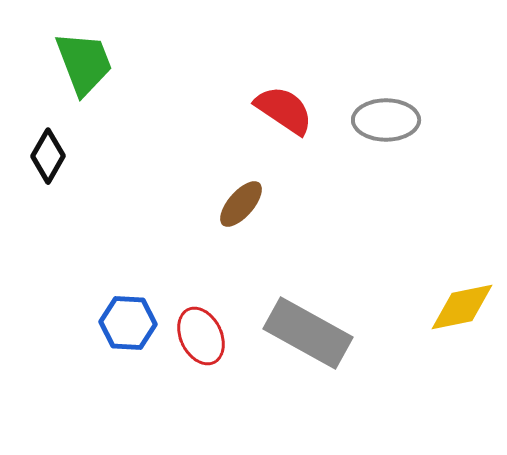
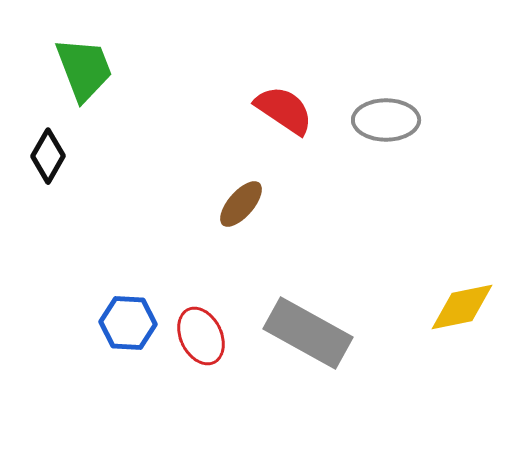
green trapezoid: moved 6 px down
